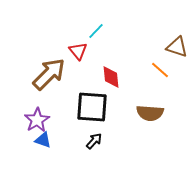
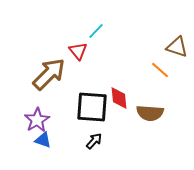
red diamond: moved 8 px right, 21 px down
